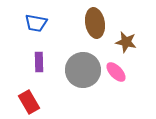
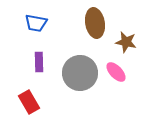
gray circle: moved 3 px left, 3 px down
